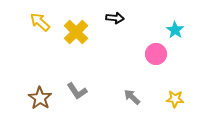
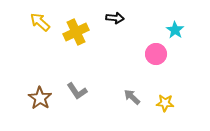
yellow cross: rotated 20 degrees clockwise
yellow star: moved 10 px left, 4 px down
